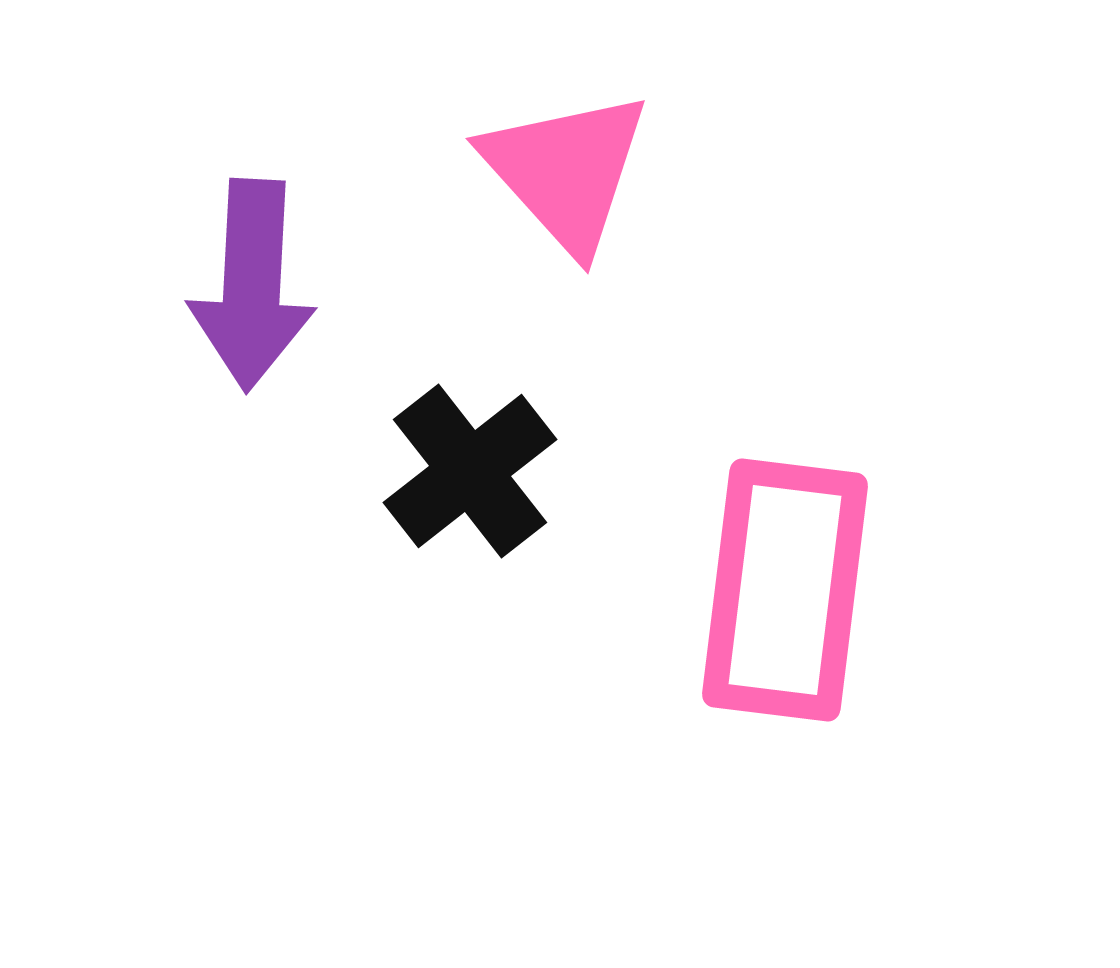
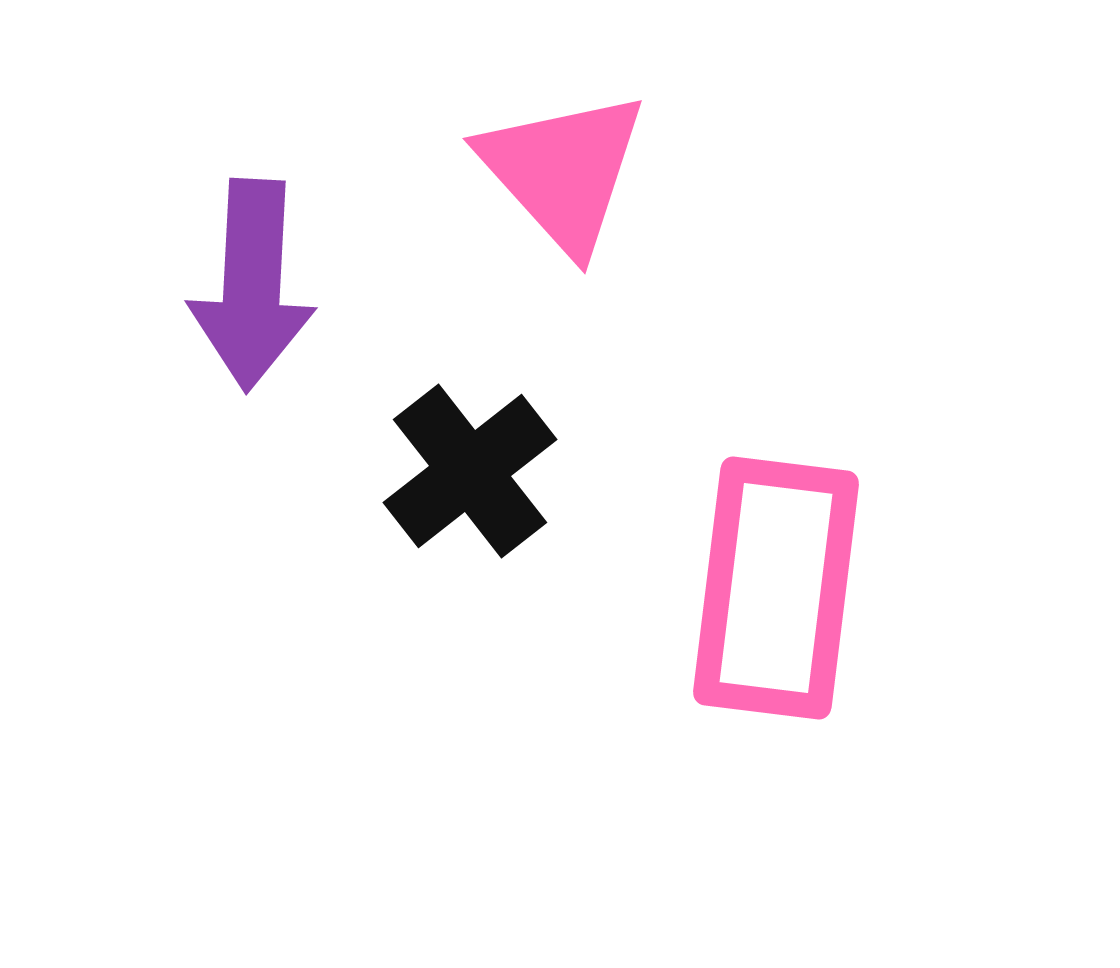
pink triangle: moved 3 px left
pink rectangle: moved 9 px left, 2 px up
